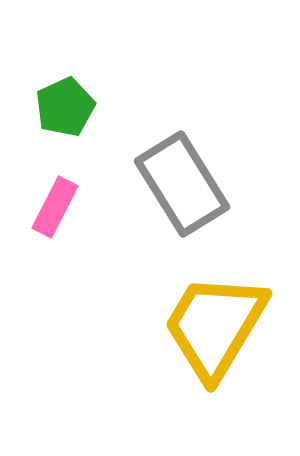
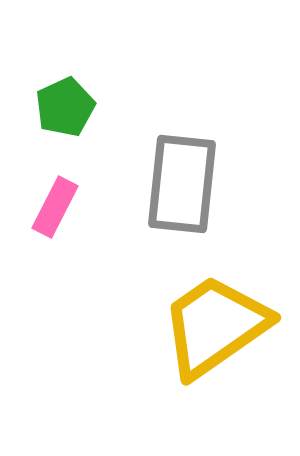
gray rectangle: rotated 38 degrees clockwise
yellow trapezoid: rotated 24 degrees clockwise
